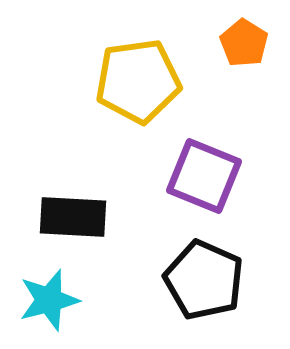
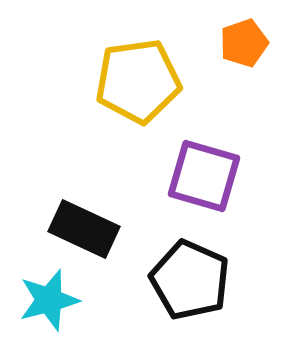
orange pentagon: rotated 21 degrees clockwise
purple square: rotated 6 degrees counterclockwise
black rectangle: moved 11 px right, 12 px down; rotated 22 degrees clockwise
black pentagon: moved 14 px left
